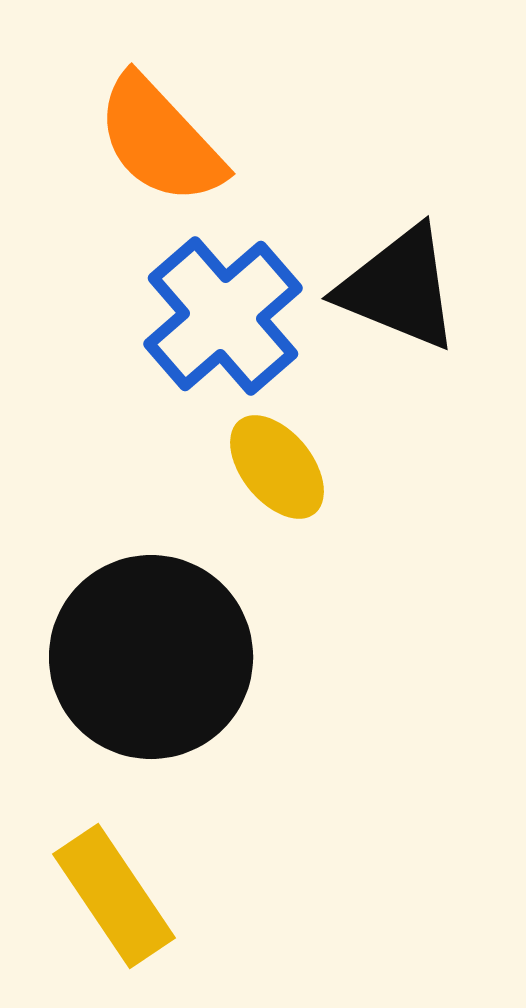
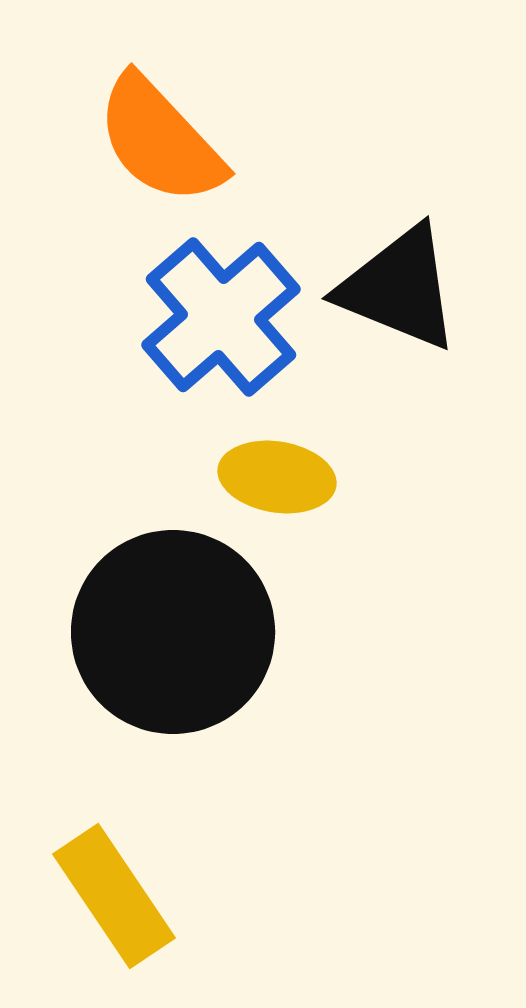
blue cross: moved 2 px left, 1 px down
yellow ellipse: moved 10 px down; rotated 42 degrees counterclockwise
black circle: moved 22 px right, 25 px up
